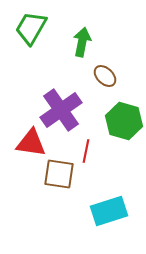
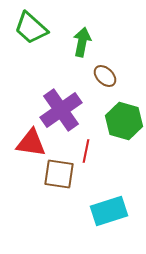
green trapezoid: rotated 78 degrees counterclockwise
